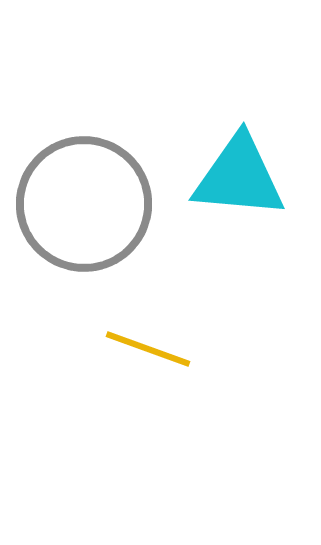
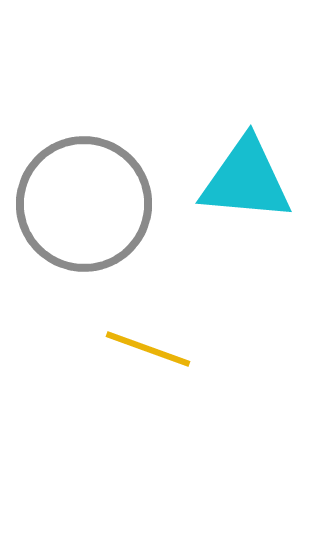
cyan triangle: moved 7 px right, 3 px down
